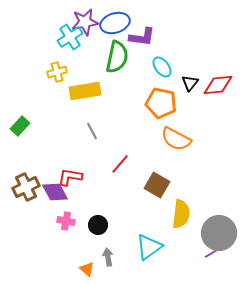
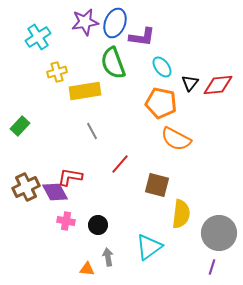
blue ellipse: rotated 52 degrees counterclockwise
cyan cross: moved 32 px left
green semicircle: moved 4 px left, 6 px down; rotated 148 degrees clockwise
brown square: rotated 15 degrees counterclockwise
purple line: moved 14 px down; rotated 42 degrees counterclockwise
orange triangle: rotated 35 degrees counterclockwise
